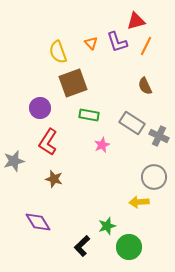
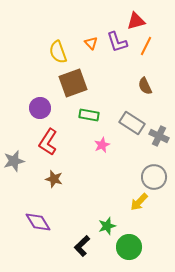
yellow arrow: rotated 42 degrees counterclockwise
